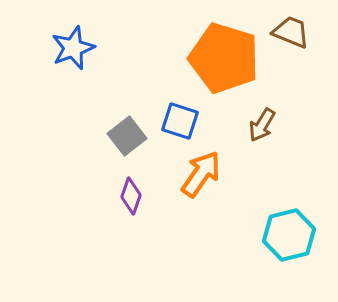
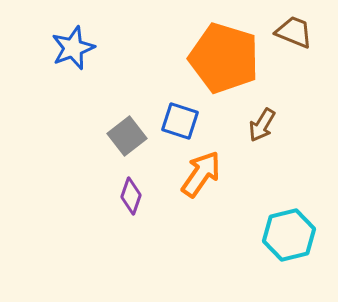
brown trapezoid: moved 3 px right
